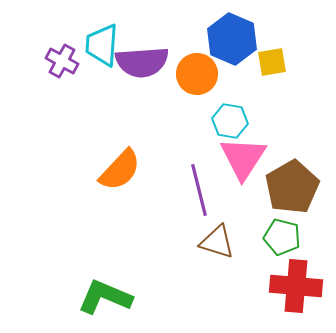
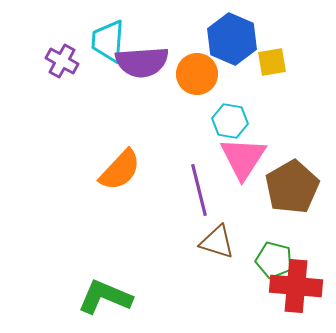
cyan trapezoid: moved 6 px right, 4 px up
green pentagon: moved 8 px left, 23 px down
